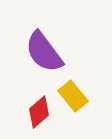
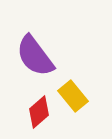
purple semicircle: moved 9 px left, 4 px down
